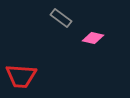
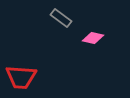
red trapezoid: moved 1 px down
